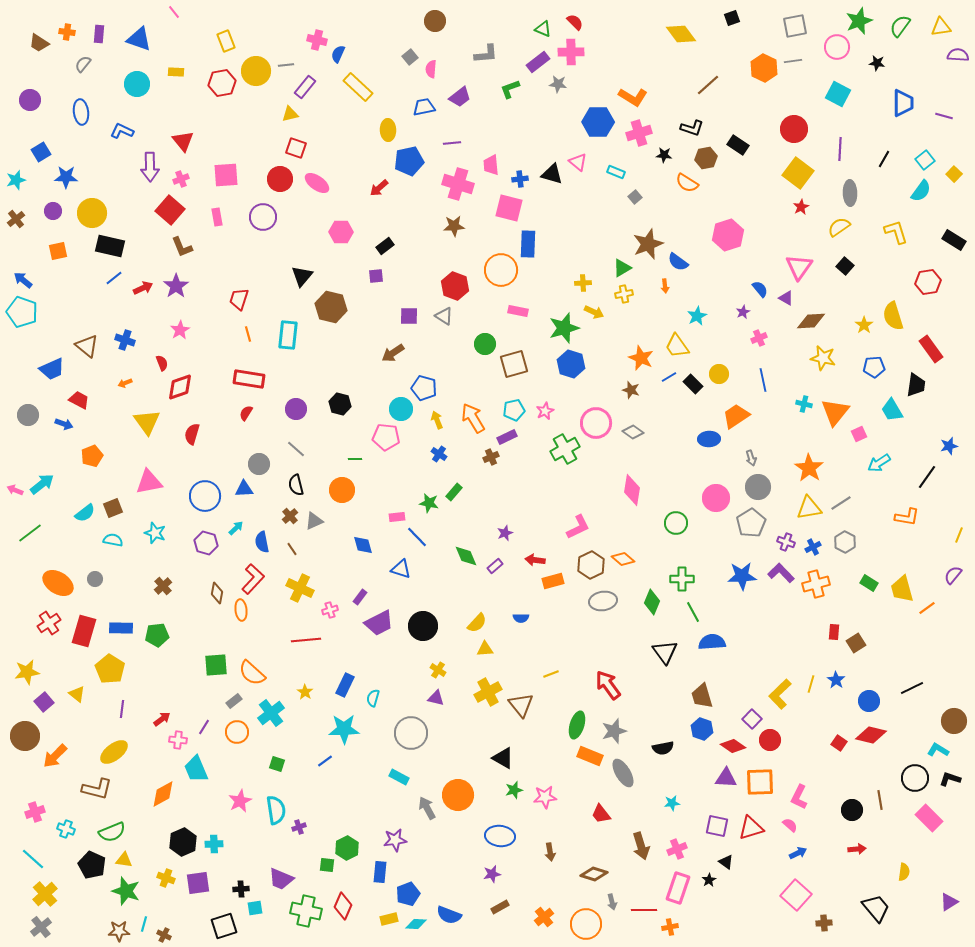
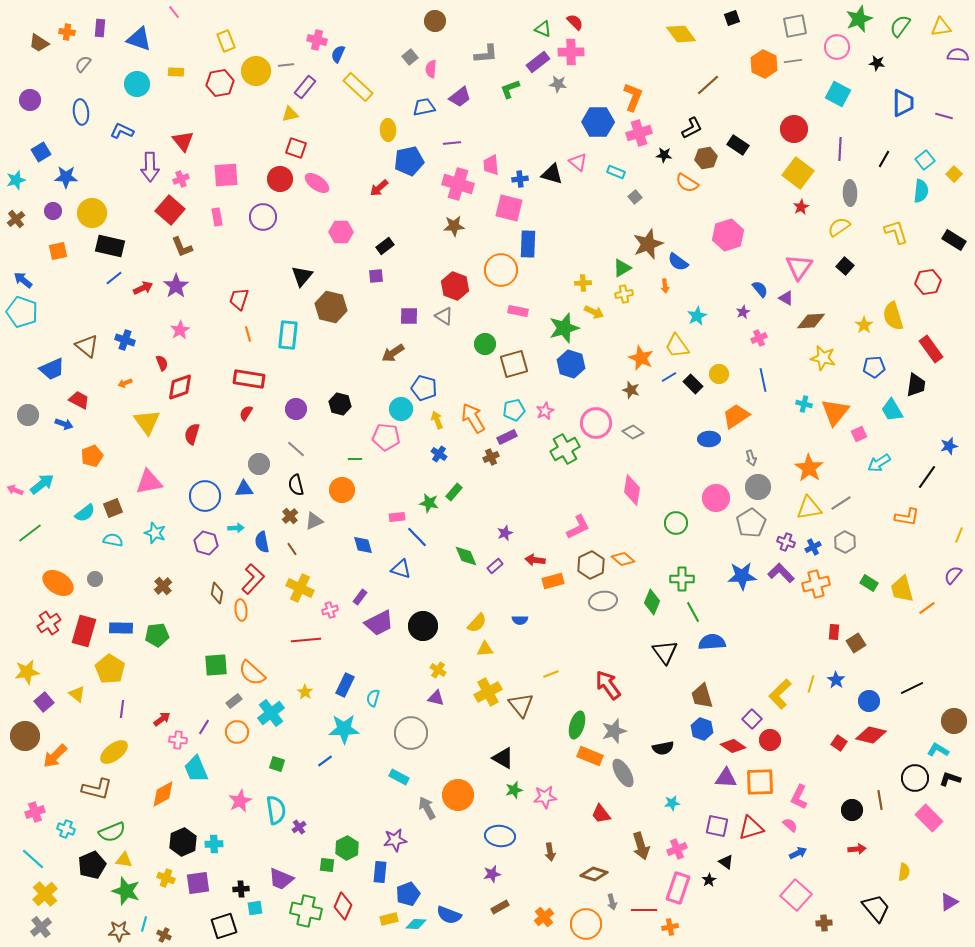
green star at (859, 21): moved 2 px up
purple rectangle at (99, 34): moved 1 px right, 6 px up
orange hexagon at (764, 68): moved 4 px up
red hexagon at (222, 83): moved 2 px left
orange L-shape at (633, 97): rotated 100 degrees counterclockwise
black L-shape at (692, 128): rotated 45 degrees counterclockwise
cyan semicircle at (921, 191): rotated 30 degrees counterclockwise
cyan arrow at (236, 528): rotated 42 degrees clockwise
blue semicircle at (521, 618): moved 1 px left, 2 px down
purple cross at (299, 827): rotated 16 degrees counterclockwise
black pentagon at (92, 865): rotated 24 degrees clockwise
